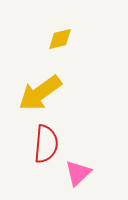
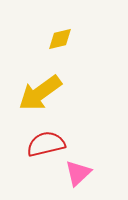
red semicircle: rotated 108 degrees counterclockwise
